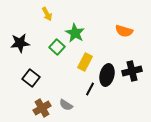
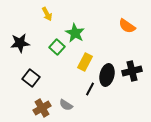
orange semicircle: moved 3 px right, 5 px up; rotated 18 degrees clockwise
